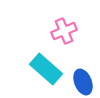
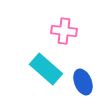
pink cross: rotated 30 degrees clockwise
